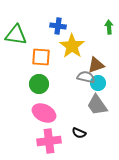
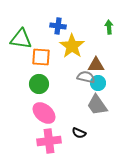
green triangle: moved 5 px right, 4 px down
brown triangle: rotated 18 degrees clockwise
pink ellipse: rotated 15 degrees clockwise
